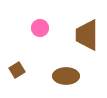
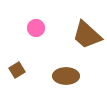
pink circle: moved 4 px left
brown trapezoid: rotated 48 degrees counterclockwise
